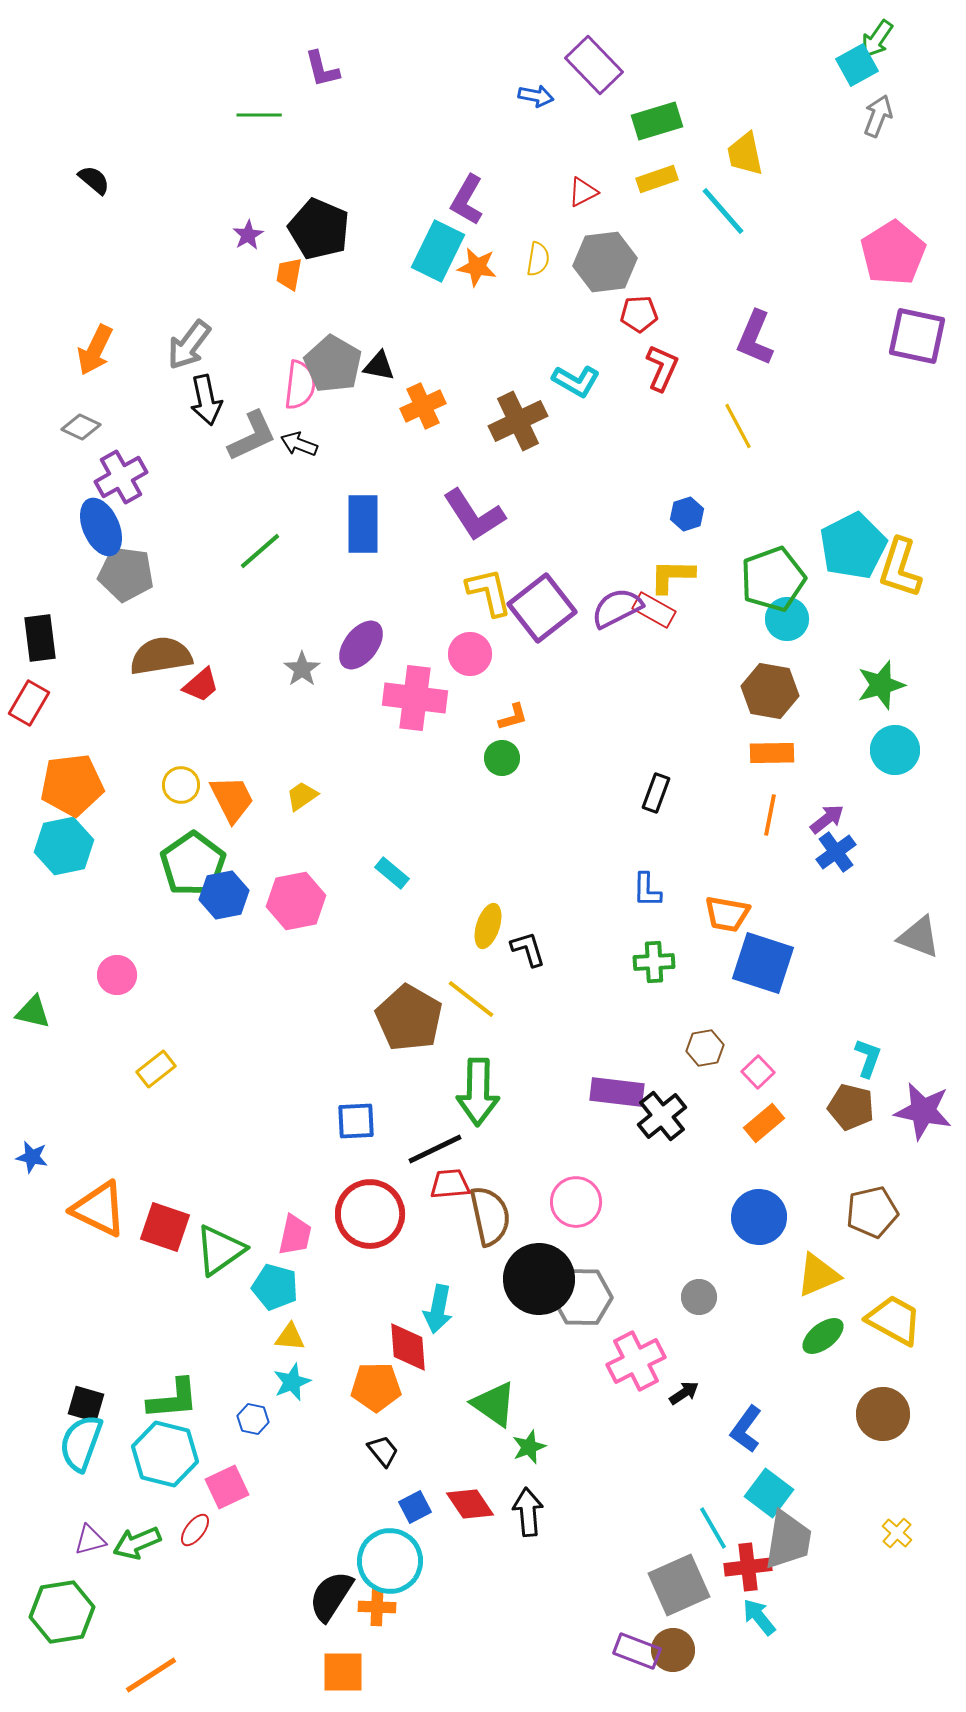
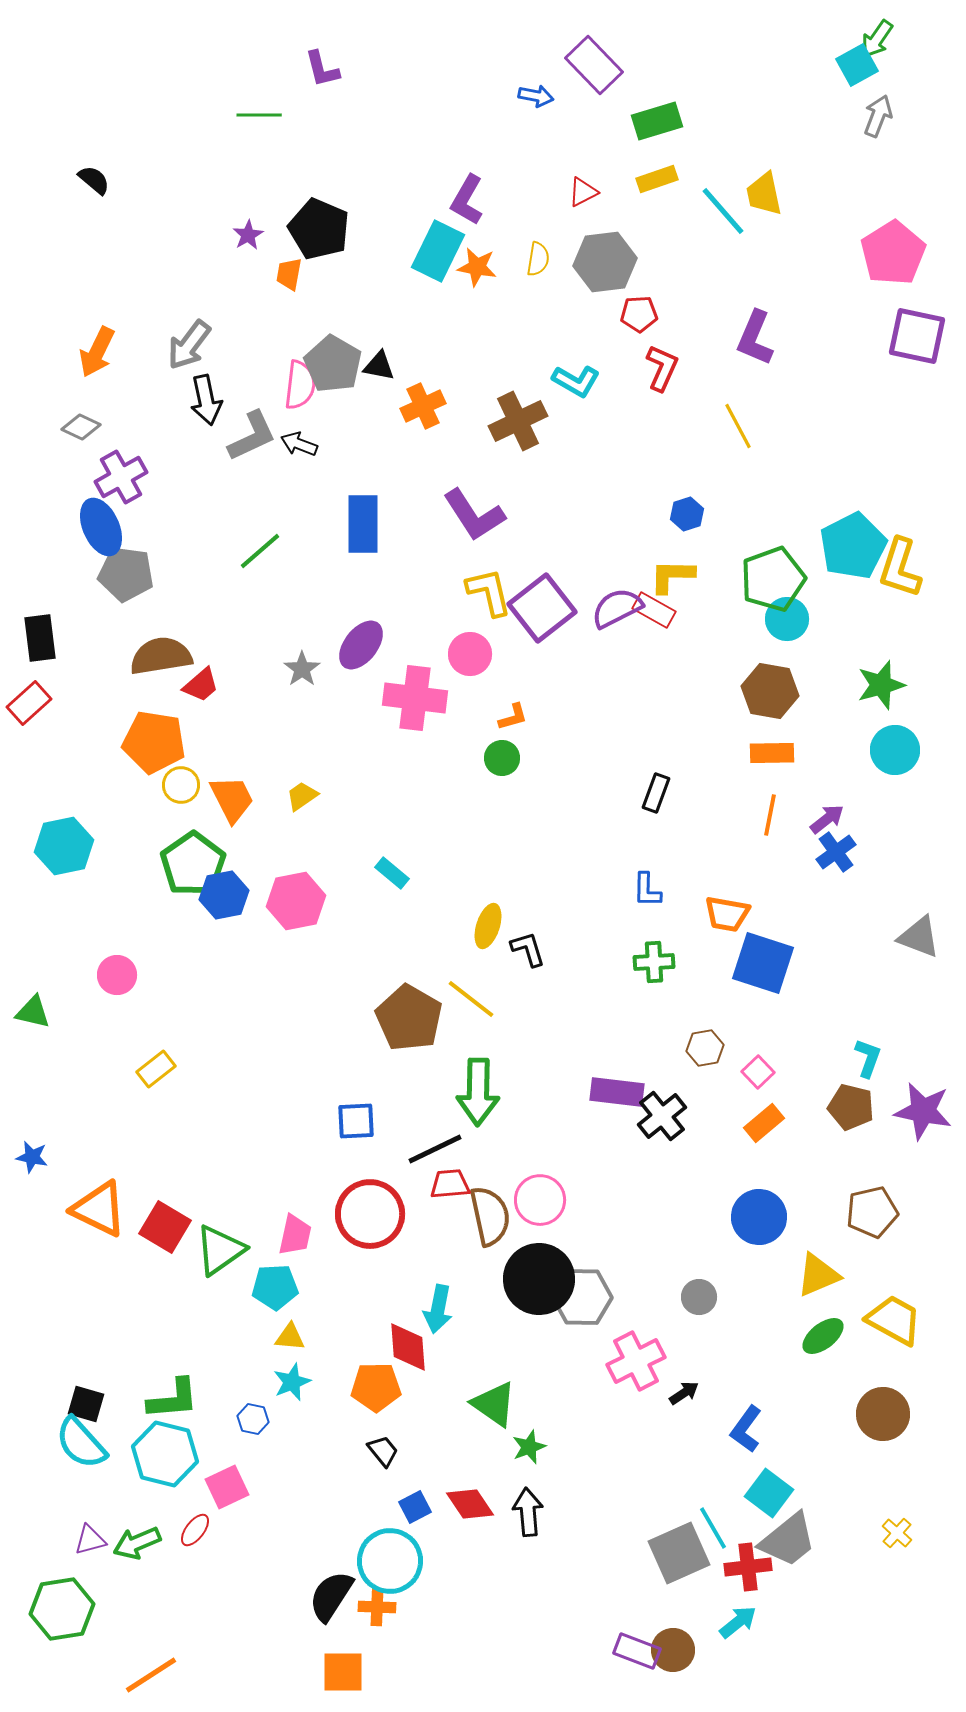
yellow trapezoid at (745, 154): moved 19 px right, 40 px down
orange arrow at (95, 350): moved 2 px right, 2 px down
red rectangle at (29, 703): rotated 18 degrees clockwise
orange pentagon at (72, 785): moved 82 px right, 43 px up; rotated 16 degrees clockwise
pink circle at (576, 1202): moved 36 px left, 2 px up
red square at (165, 1227): rotated 12 degrees clockwise
cyan pentagon at (275, 1287): rotated 18 degrees counterclockwise
cyan semicircle at (81, 1443): rotated 62 degrees counterclockwise
gray trapezoid at (788, 1540): rotated 42 degrees clockwise
gray square at (679, 1585): moved 32 px up
green hexagon at (62, 1612): moved 3 px up
cyan arrow at (759, 1617): moved 21 px left, 5 px down; rotated 90 degrees clockwise
